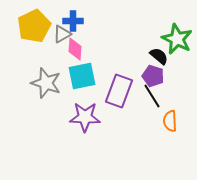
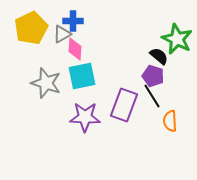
yellow pentagon: moved 3 px left, 2 px down
purple rectangle: moved 5 px right, 14 px down
